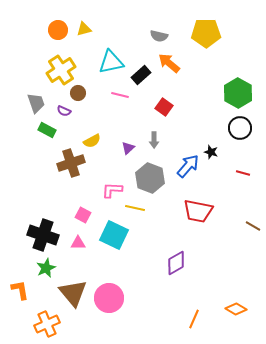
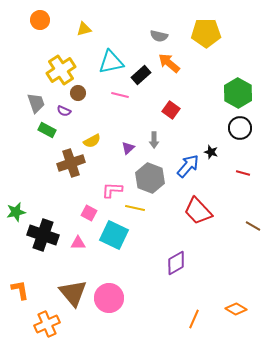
orange circle: moved 18 px left, 10 px up
red square: moved 7 px right, 3 px down
red trapezoid: rotated 36 degrees clockwise
pink square: moved 6 px right, 2 px up
green star: moved 30 px left, 56 px up; rotated 12 degrees clockwise
